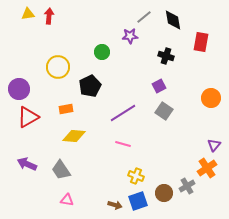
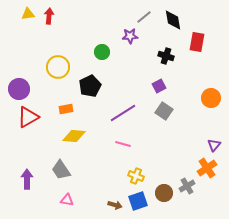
red rectangle: moved 4 px left
purple arrow: moved 15 px down; rotated 66 degrees clockwise
